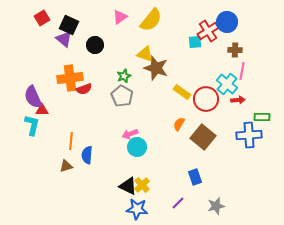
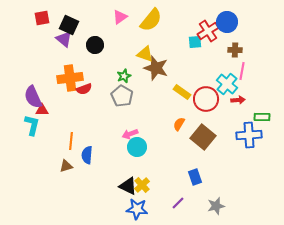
red square: rotated 21 degrees clockwise
